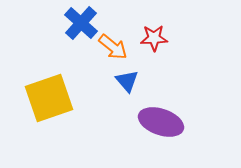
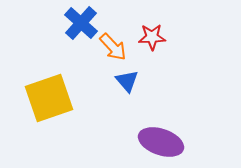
red star: moved 2 px left, 1 px up
orange arrow: rotated 8 degrees clockwise
purple ellipse: moved 20 px down
